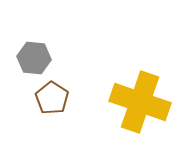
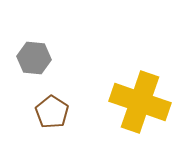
brown pentagon: moved 14 px down
